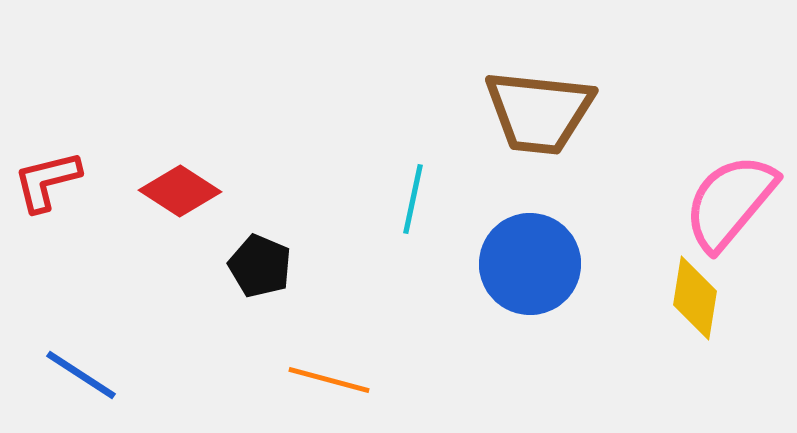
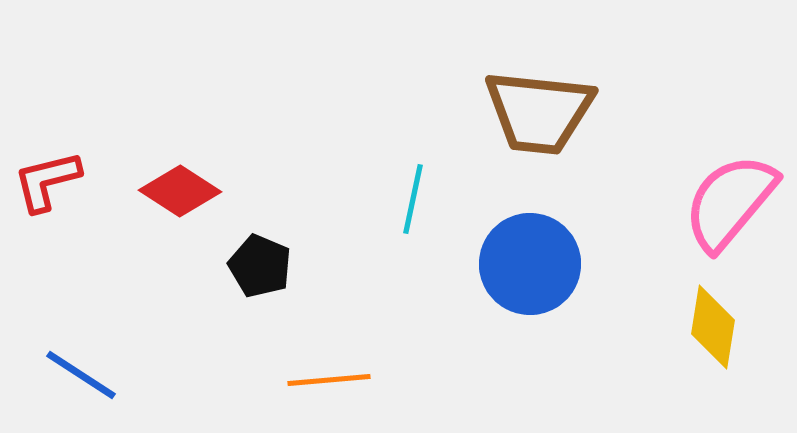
yellow diamond: moved 18 px right, 29 px down
orange line: rotated 20 degrees counterclockwise
